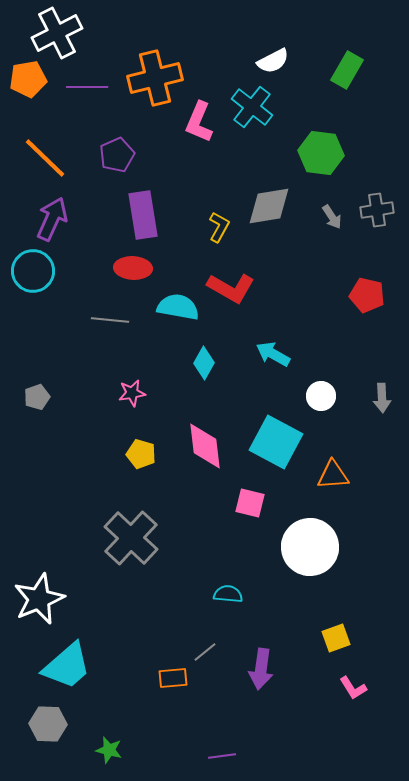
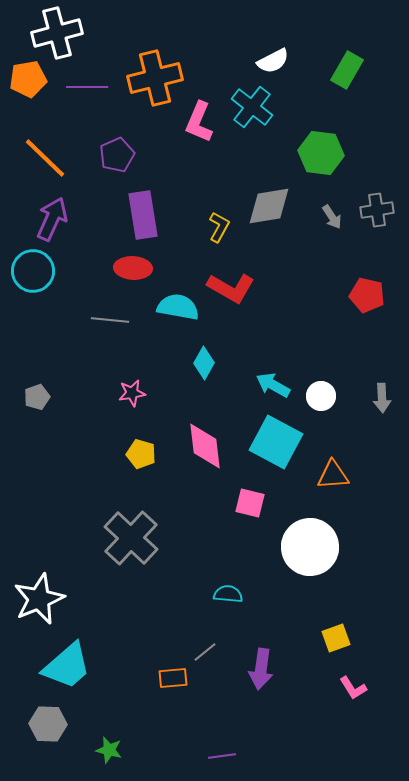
white cross at (57, 33): rotated 12 degrees clockwise
cyan arrow at (273, 354): moved 31 px down
